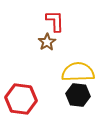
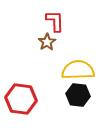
yellow semicircle: moved 2 px up
